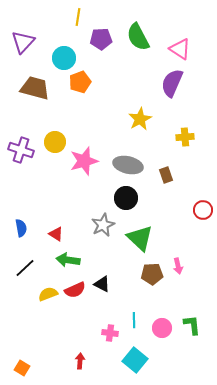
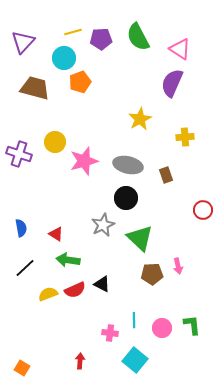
yellow line: moved 5 px left, 15 px down; rotated 66 degrees clockwise
purple cross: moved 2 px left, 4 px down
